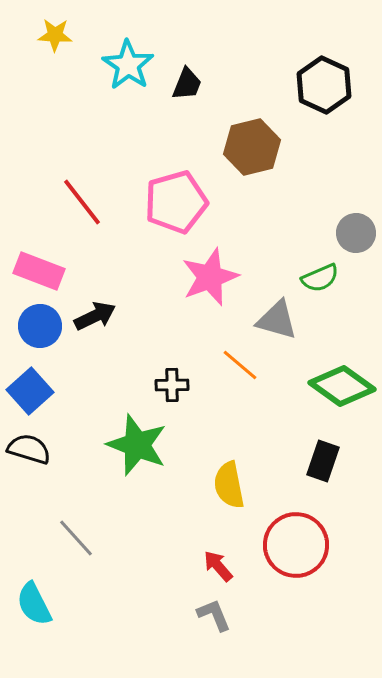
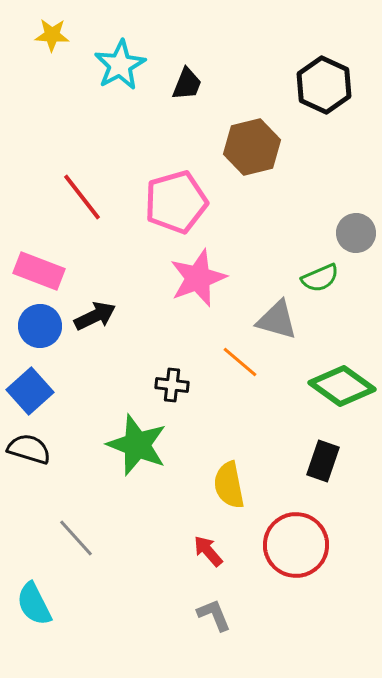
yellow star: moved 3 px left
cyan star: moved 8 px left; rotated 9 degrees clockwise
red line: moved 5 px up
pink star: moved 12 px left, 1 px down
orange line: moved 3 px up
black cross: rotated 8 degrees clockwise
red arrow: moved 10 px left, 15 px up
